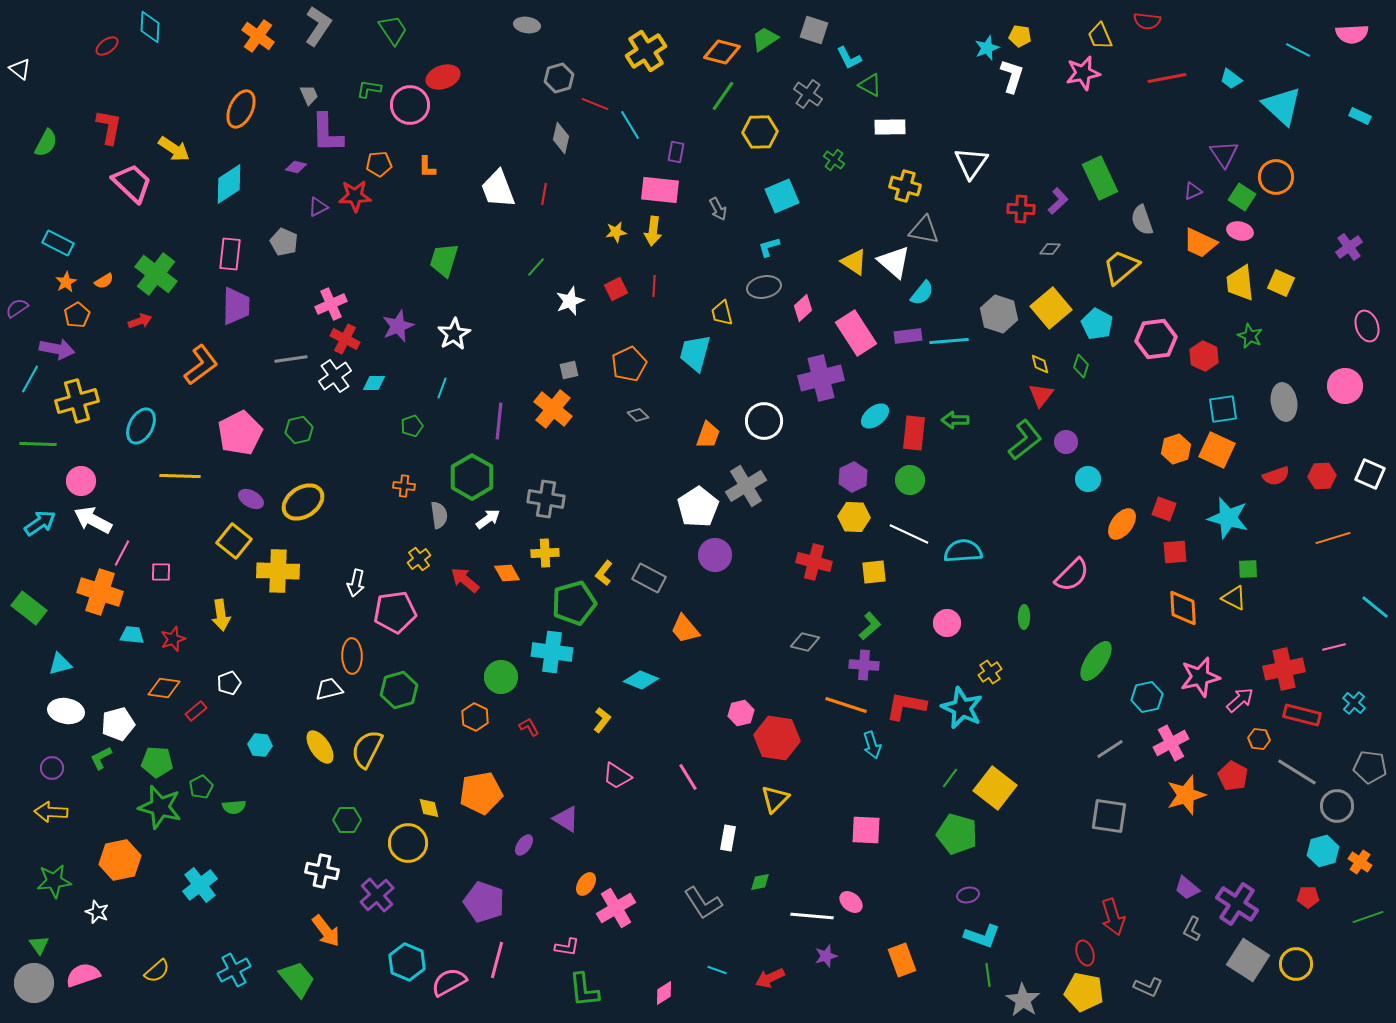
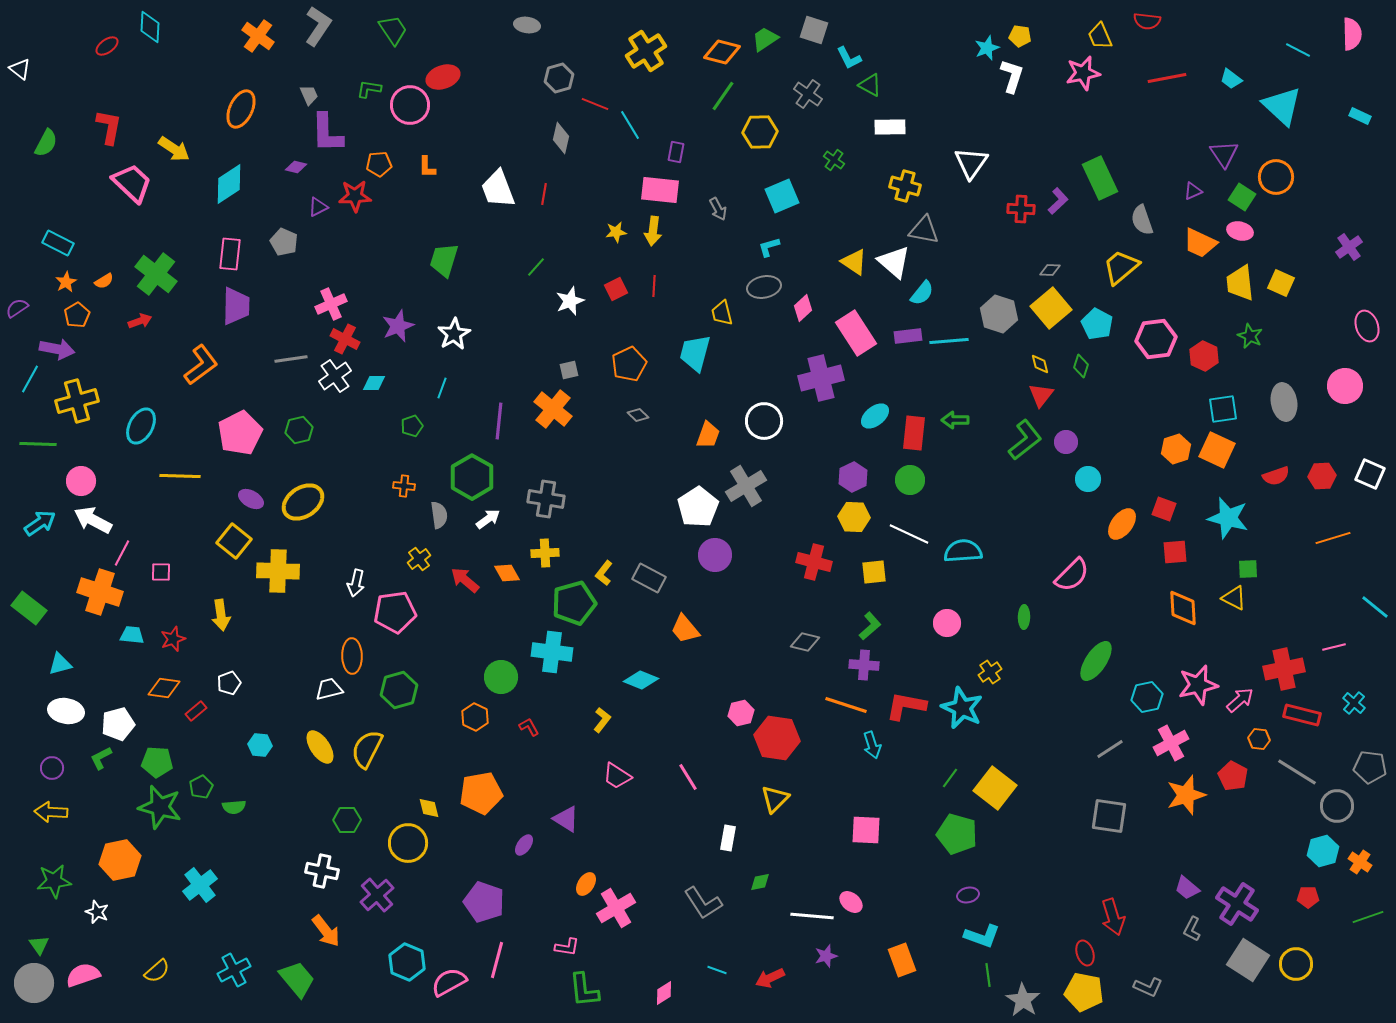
pink semicircle at (1352, 34): rotated 88 degrees counterclockwise
gray diamond at (1050, 249): moved 21 px down
pink star at (1200, 677): moved 2 px left, 8 px down
